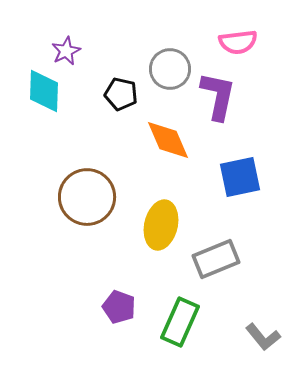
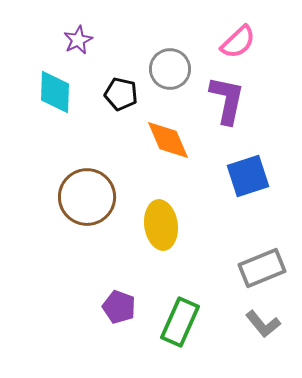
pink semicircle: rotated 36 degrees counterclockwise
purple star: moved 12 px right, 11 px up
cyan diamond: moved 11 px right, 1 px down
purple L-shape: moved 9 px right, 4 px down
blue square: moved 8 px right, 1 px up; rotated 6 degrees counterclockwise
yellow ellipse: rotated 21 degrees counterclockwise
gray rectangle: moved 46 px right, 9 px down
gray L-shape: moved 13 px up
